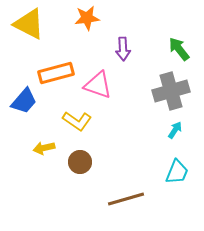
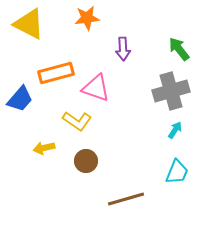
pink triangle: moved 2 px left, 3 px down
blue trapezoid: moved 4 px left, 2 px up
brown circle: moved 6 px right, 1 px up
